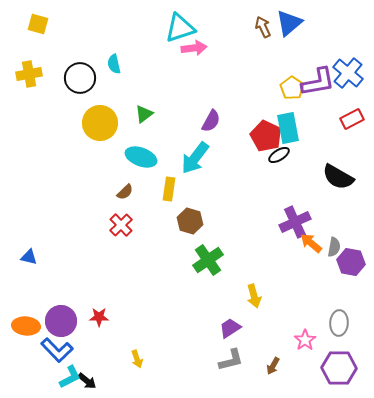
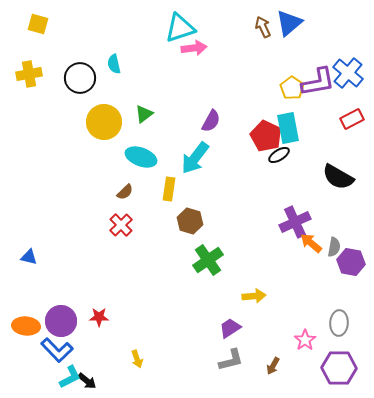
yellow circle at (100, 123): moved 4 px right, 1 px up
yellow arrow at (254, 296): rotated 80 degrees counterclockwise
